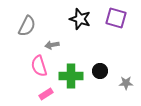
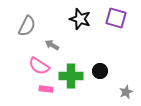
gray arrow: rotated 40 degrees clockwise
pink semicircle: rotated 40 degrees counterclockwise
gray star: moved 9 px down; rotated 24 degrees counterclockwise
pink rectangle: moved 5 px up; rotated 40 degrees clockwise
